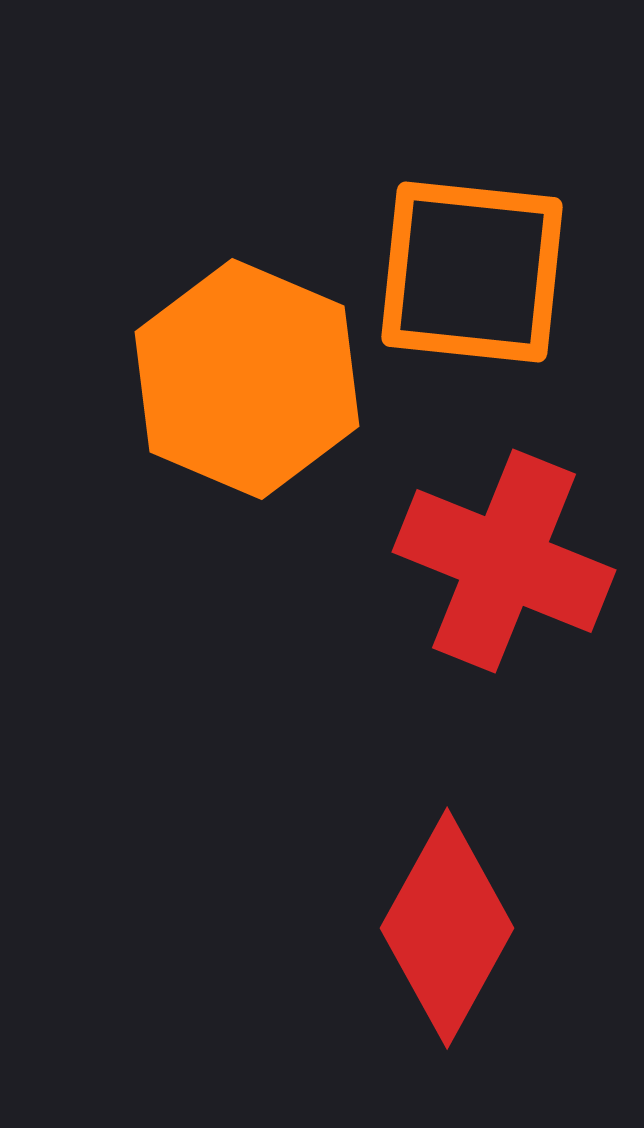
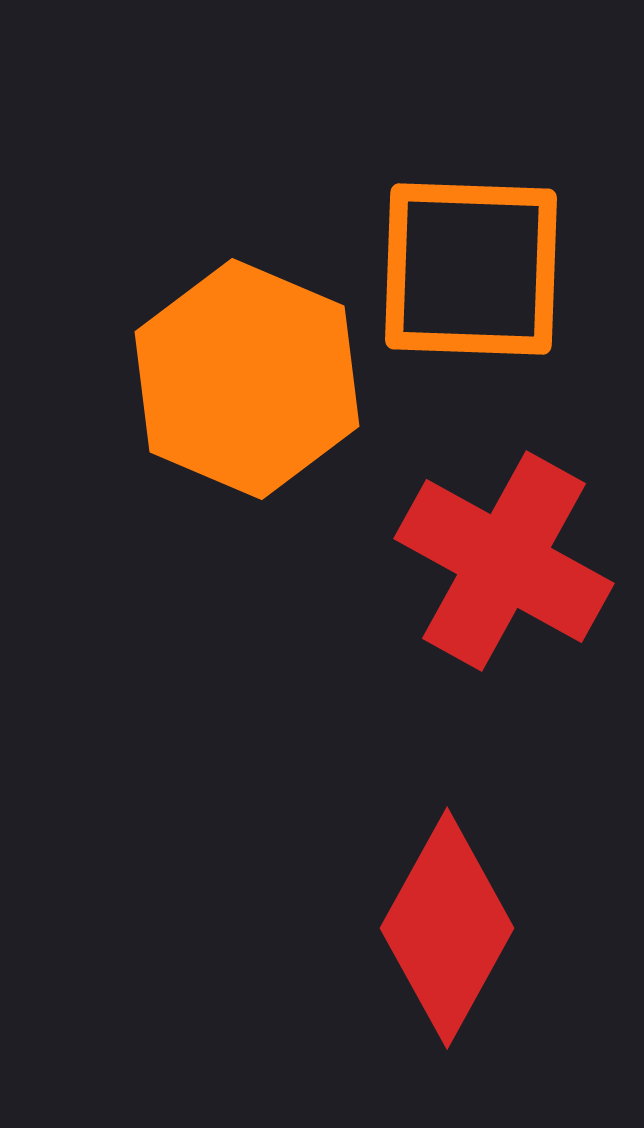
orange square: moved 1 px left, 3 px up; rotated 4 degrees counterclockwise
red cross: rotated 7 degrees clockwise
